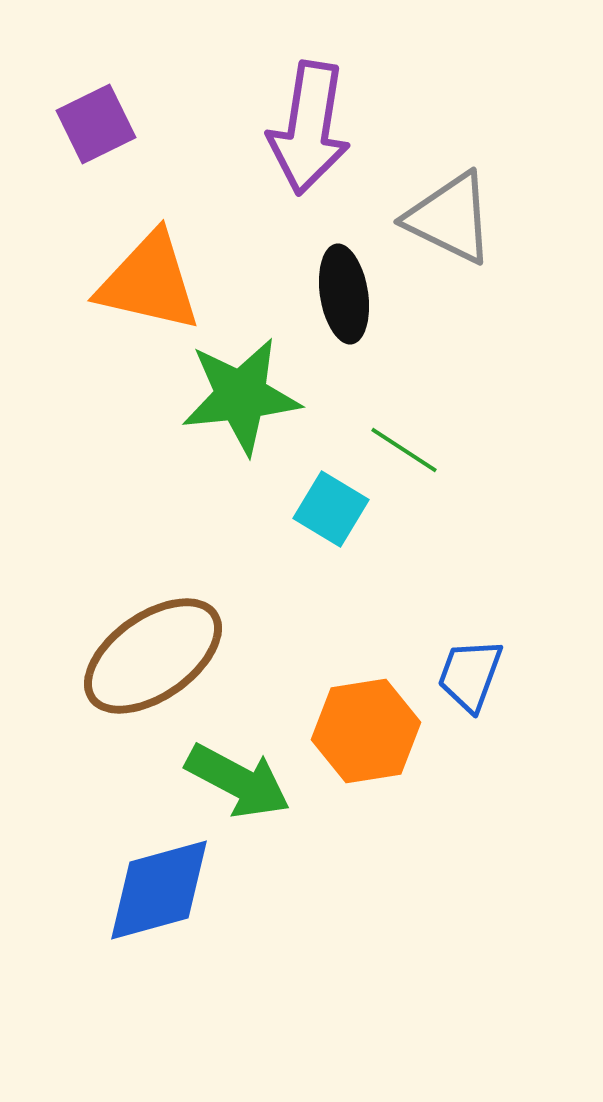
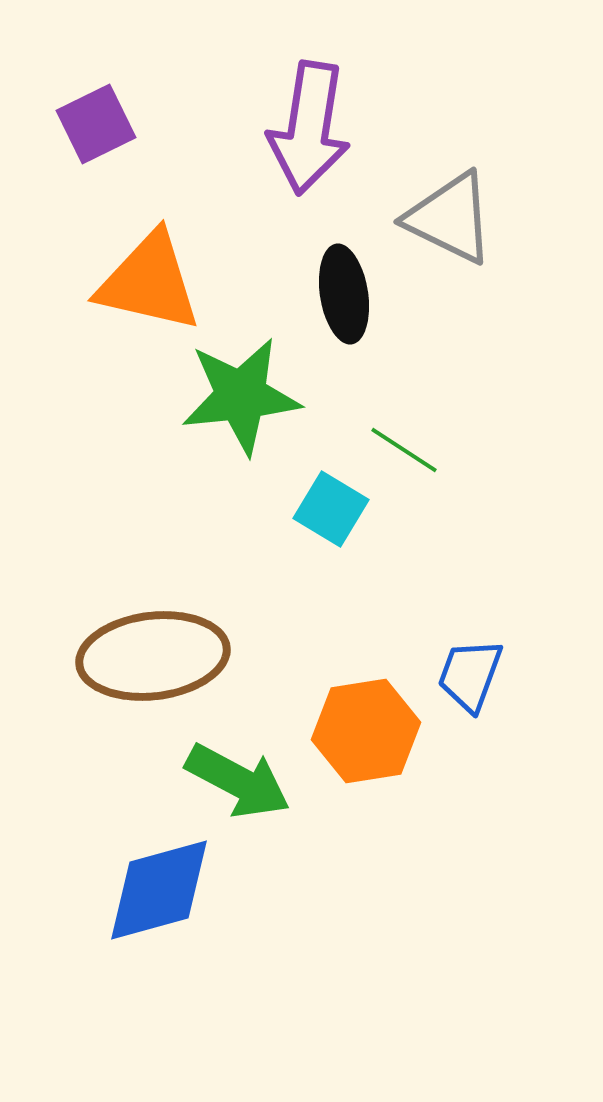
brown ellipse: rotated 28 degrees clockwise
